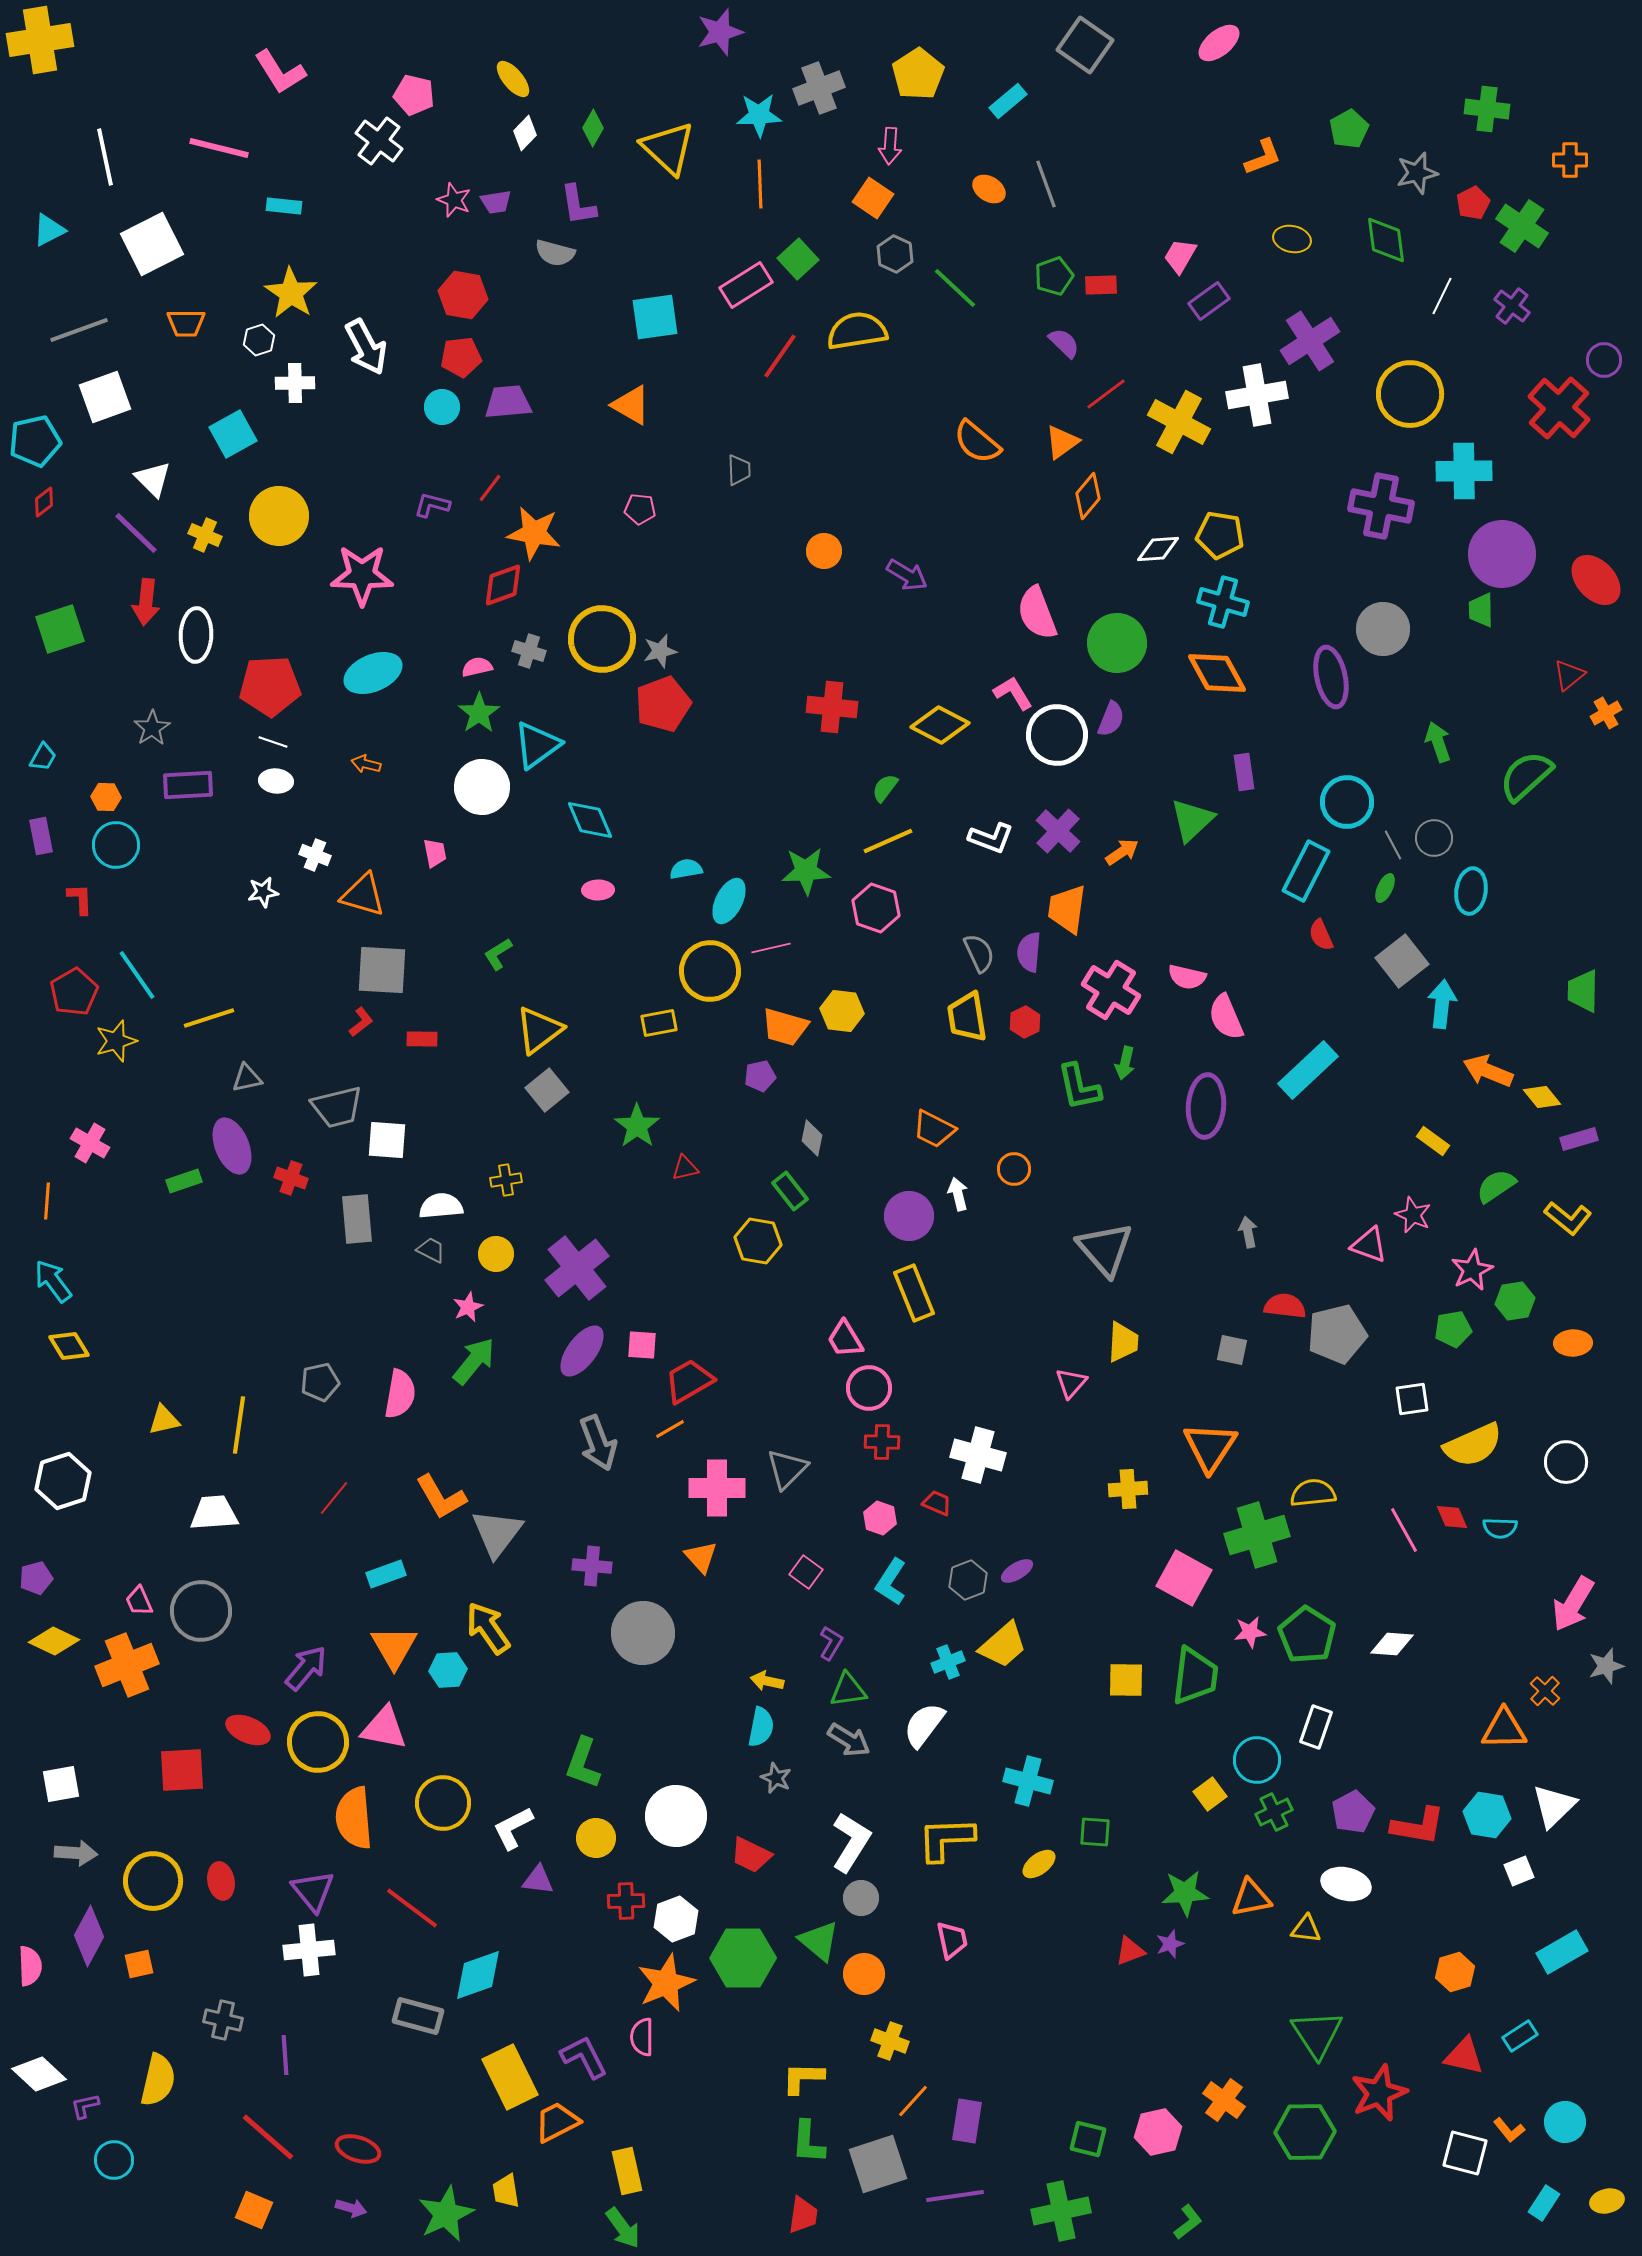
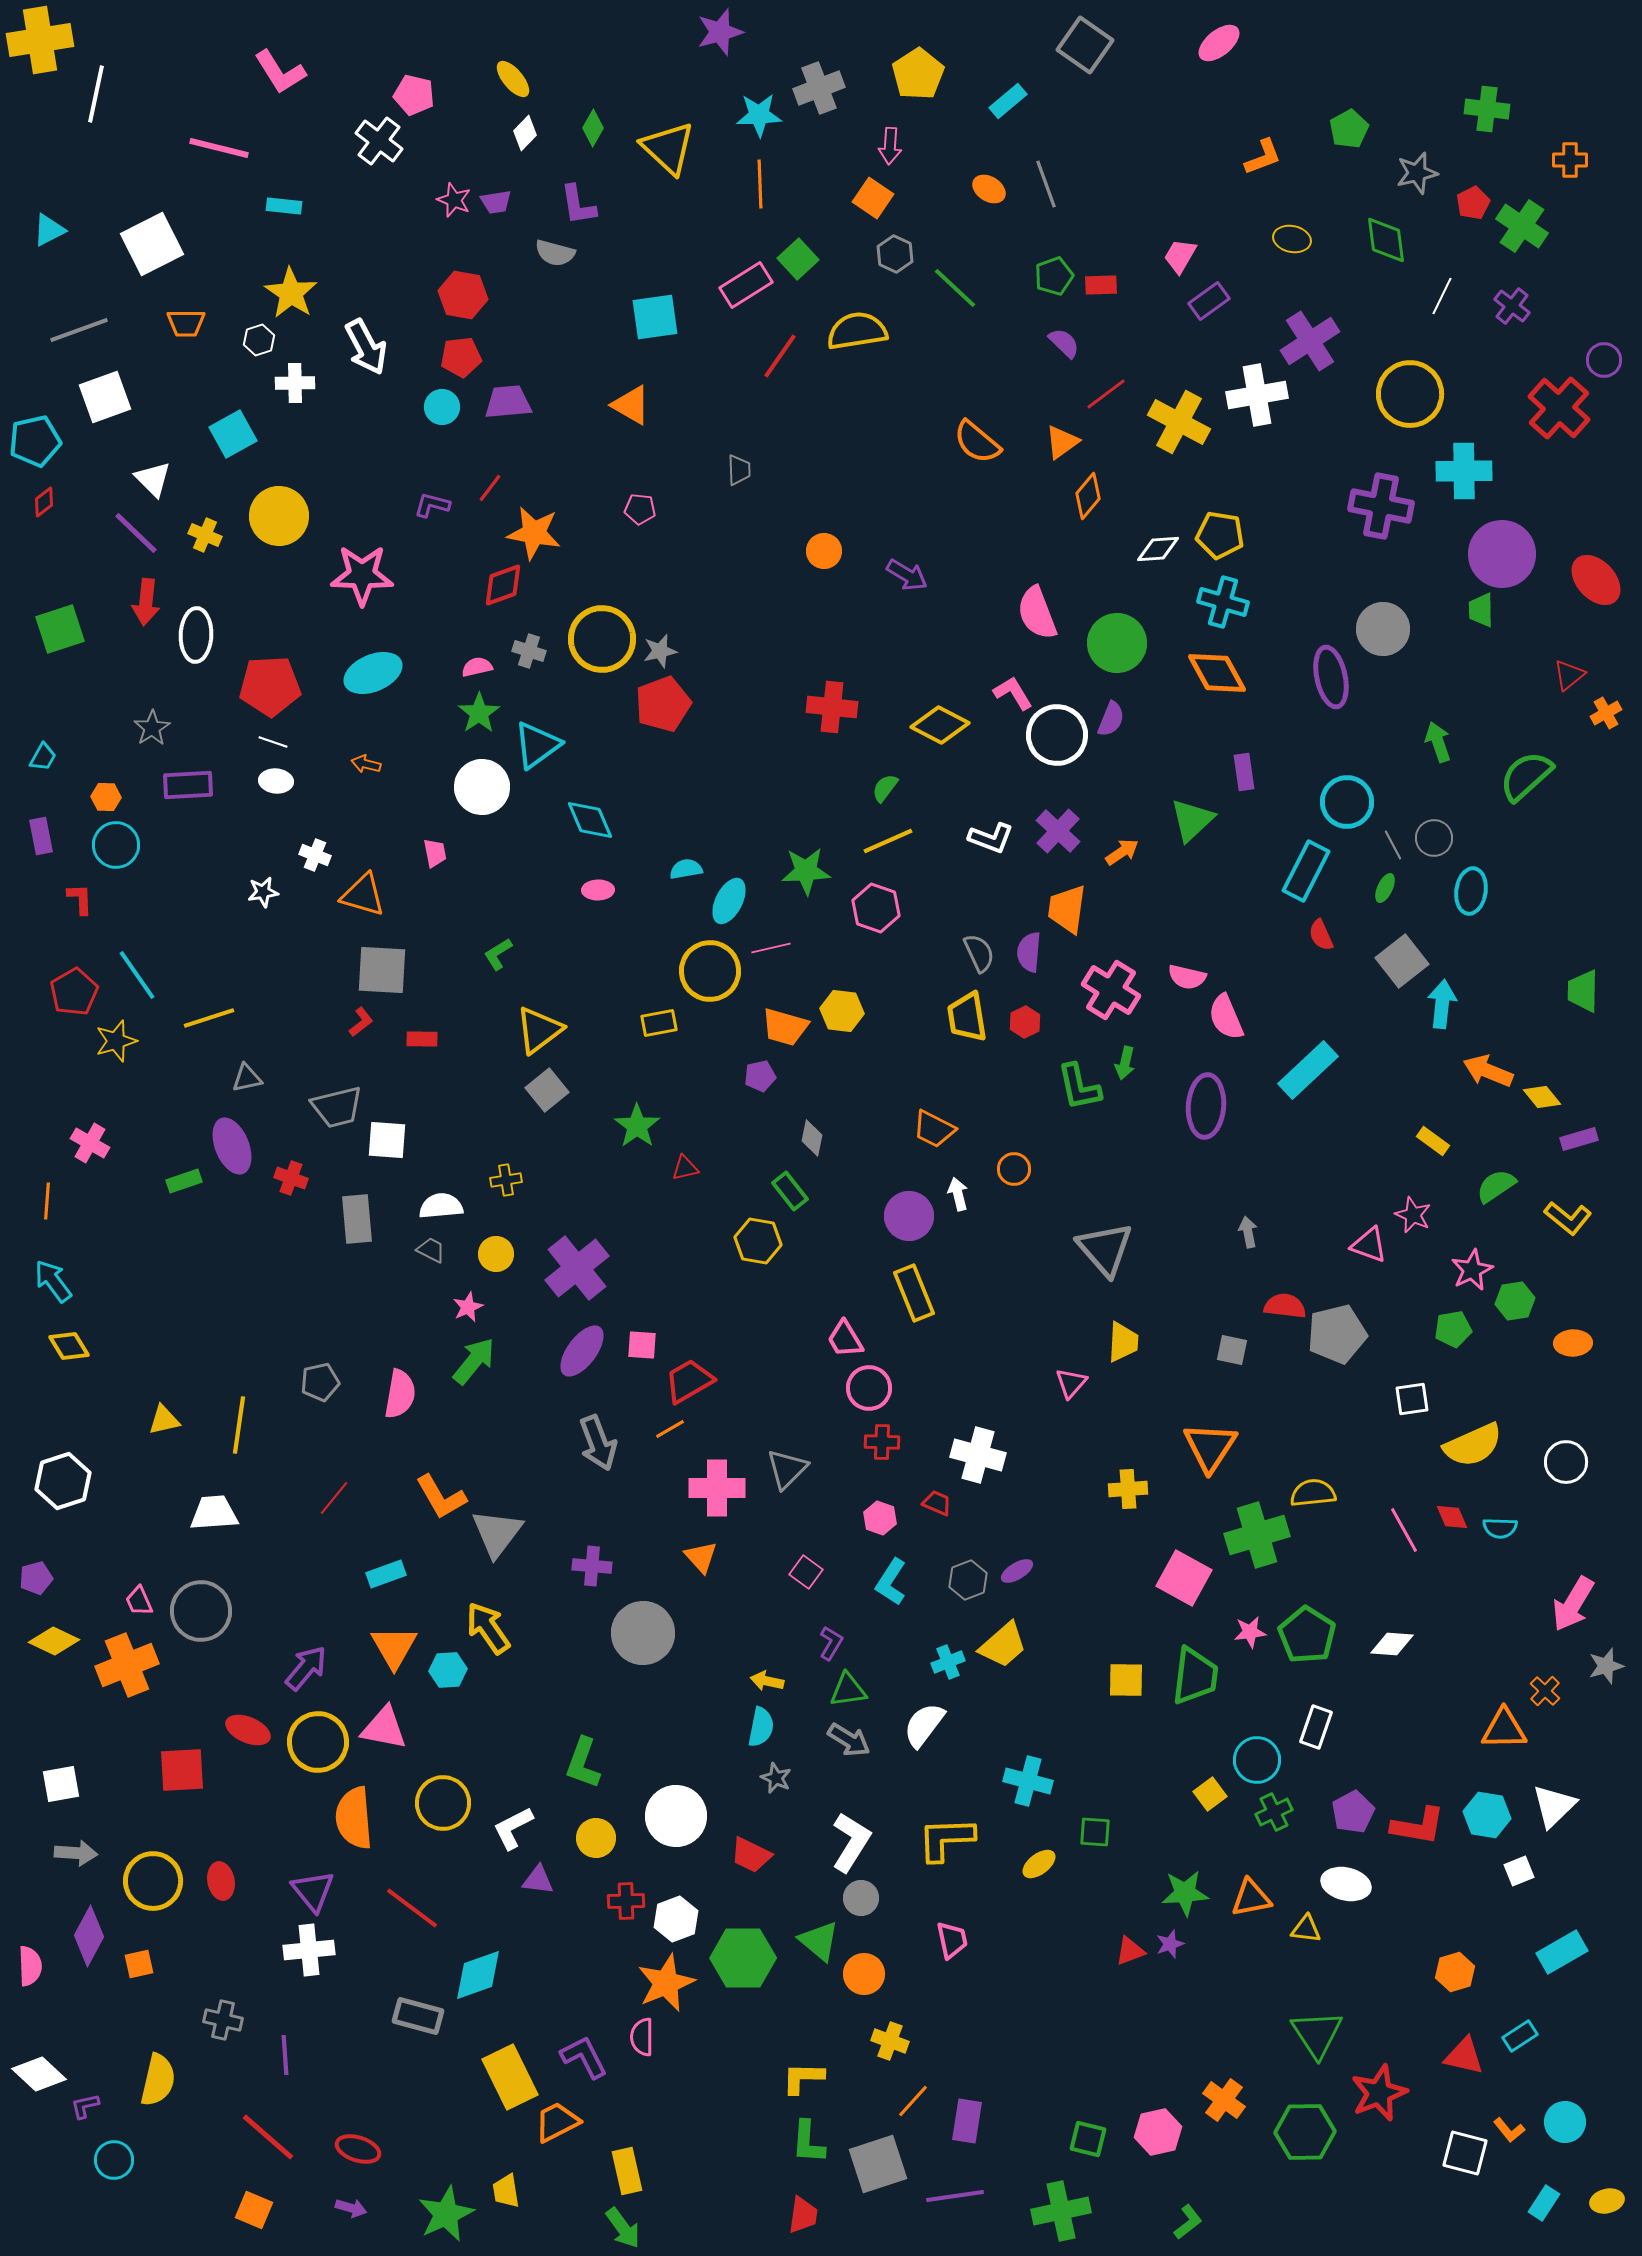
white line at (105, 157): moved 9 px left, 63 px up; rotated 24 degrees clockwise
